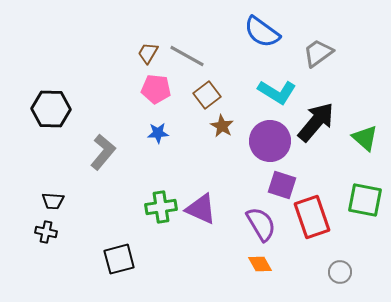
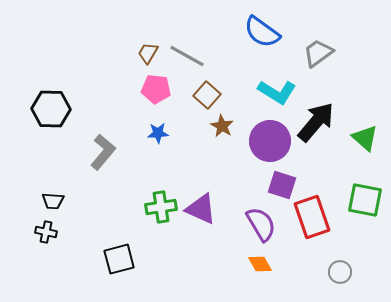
brown square: rotated 12 degrees counterclockwise
